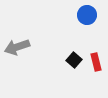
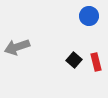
blue circle: moved 2 px right, 1 px down
